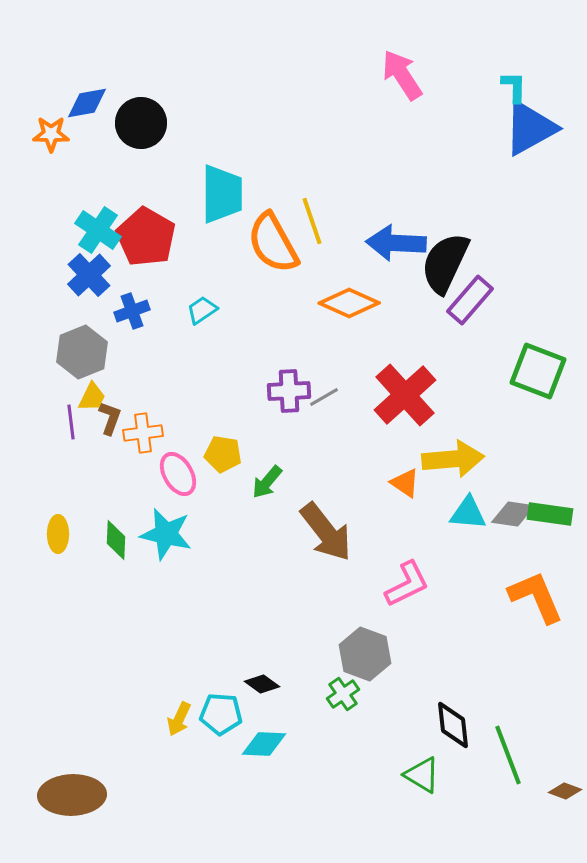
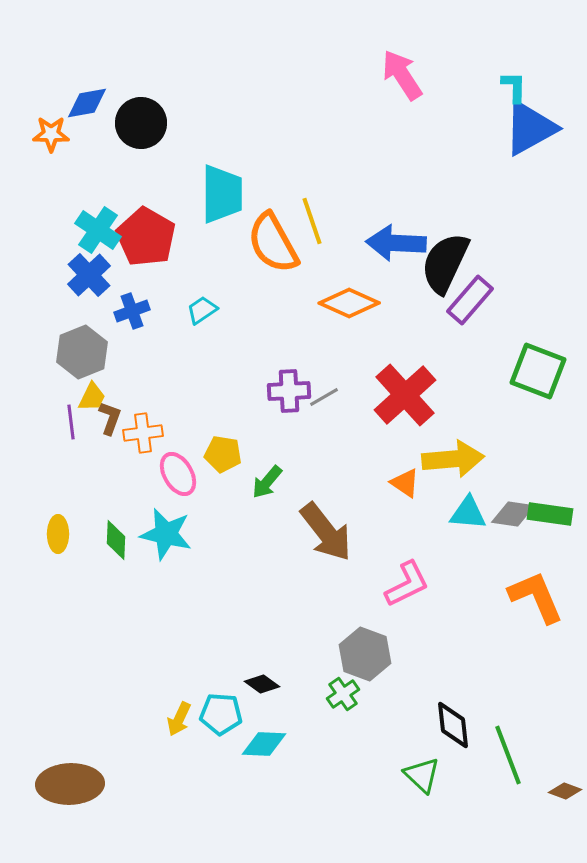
green triangle at (422, 775): rotated 12 degrees clockwise
brown ellipse at (72, 795): moved 2 px left, 11 px up
